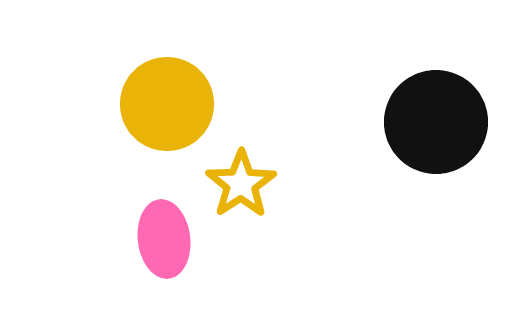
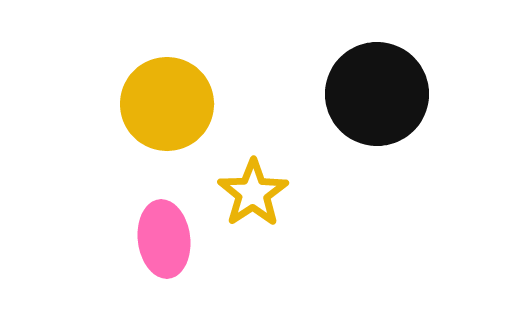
black circle: moved 59 px left, 28 px up
yellow star: moved 12 px right, 9 px down
